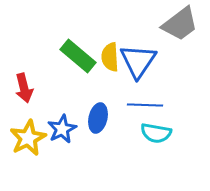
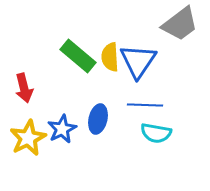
blue ellipse: moved 1 px down
